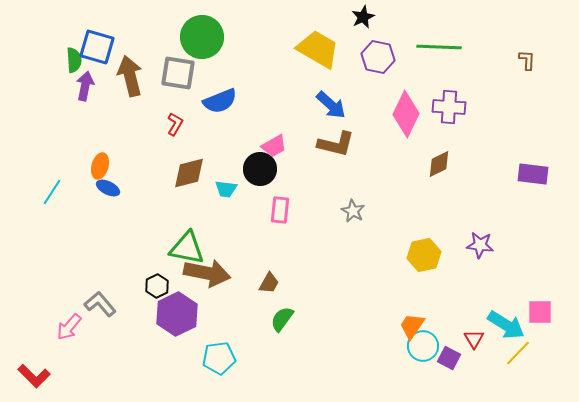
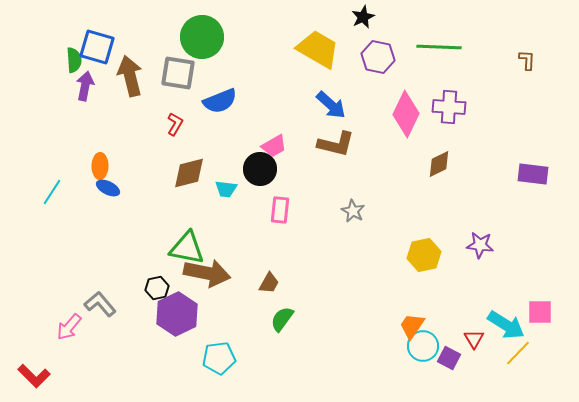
orange ellipse at (100, 166): rotated 15 degrees counterclockwise
black hexagon at (157, 286): moved 2 px down; rotated 15 degrees clockwise
